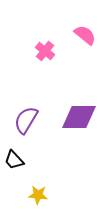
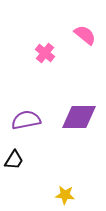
pink cross: moved 2 px down
purple semicircle: rotated 48 degrees clockwise
black trapezoid: rotated 105 degrees counterclockwise
yellow star: moved 27 px right
